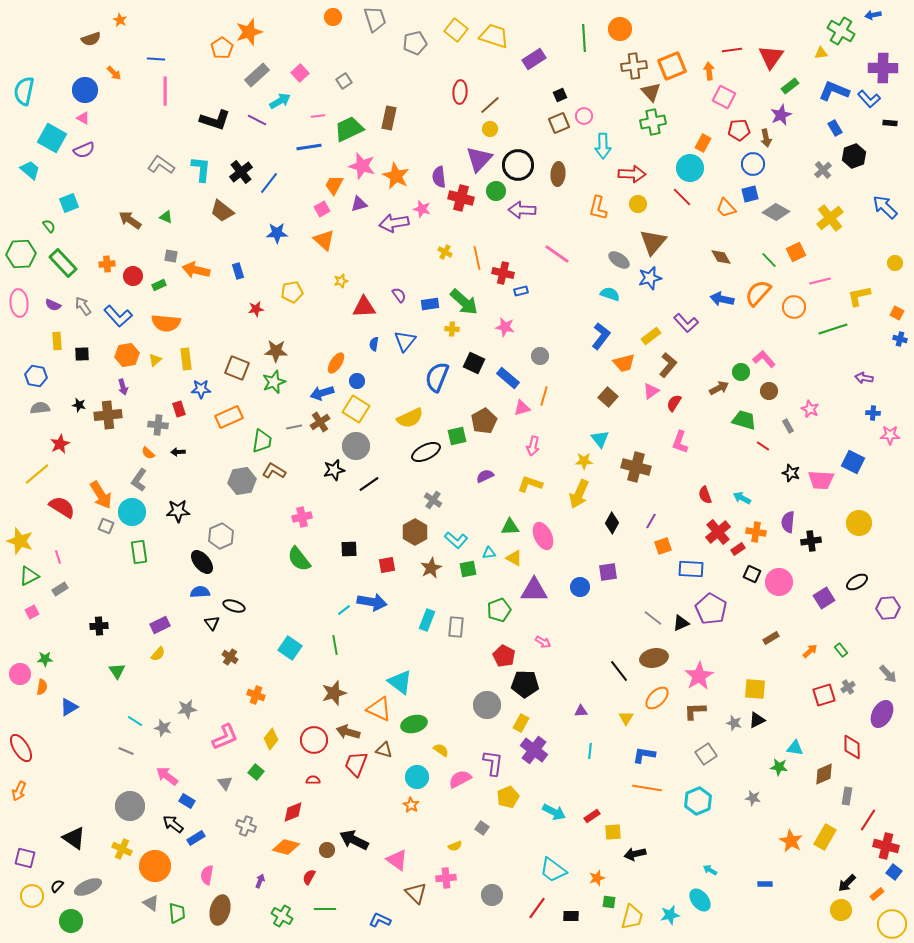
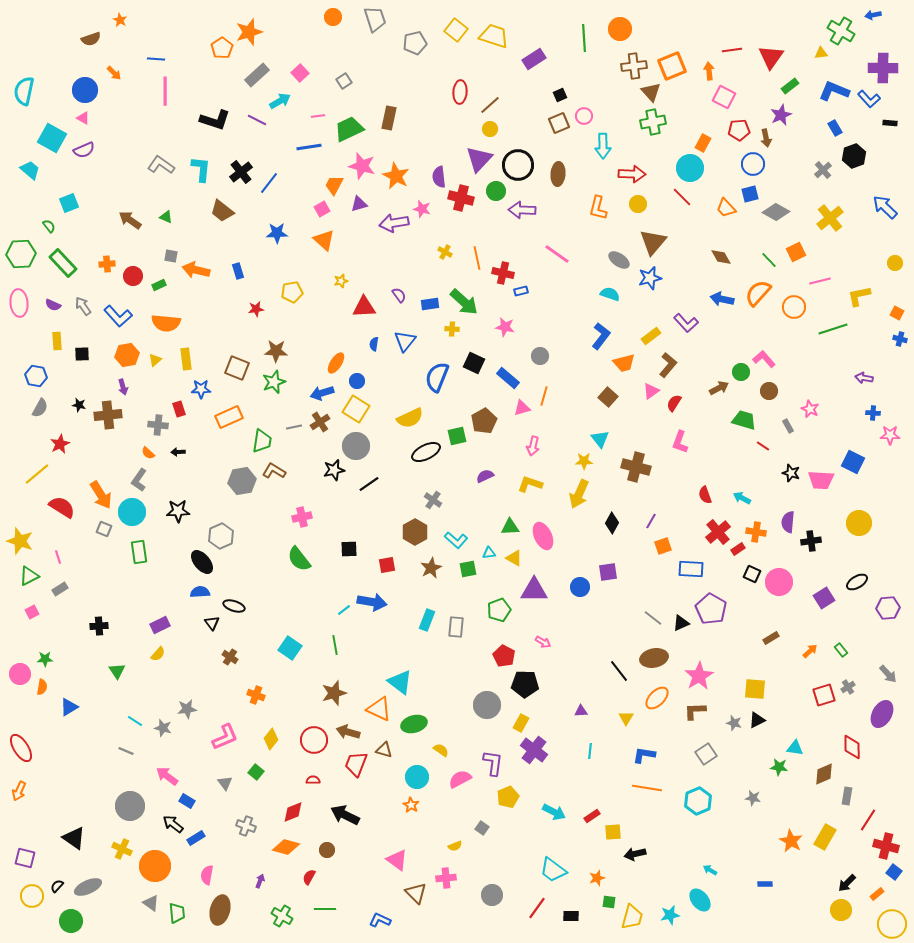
gray semicircle at (40, 408): rotated 126 degrees clockwise
gray square at (106, 526): moved 2 px left, 3 px down
black arrow at (354, 840): moved 9 px left, 25 px up
